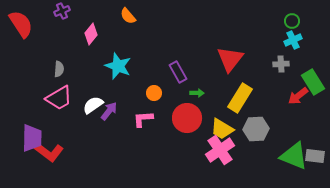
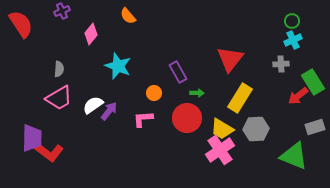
gray rectangle: moved 29 px up; rotated 24 degrees counterclockwise
